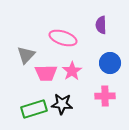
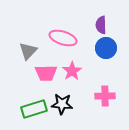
gray triangle: moved 2 px right, 4 px up
blue circle: moved 4 px left, 15 px up
